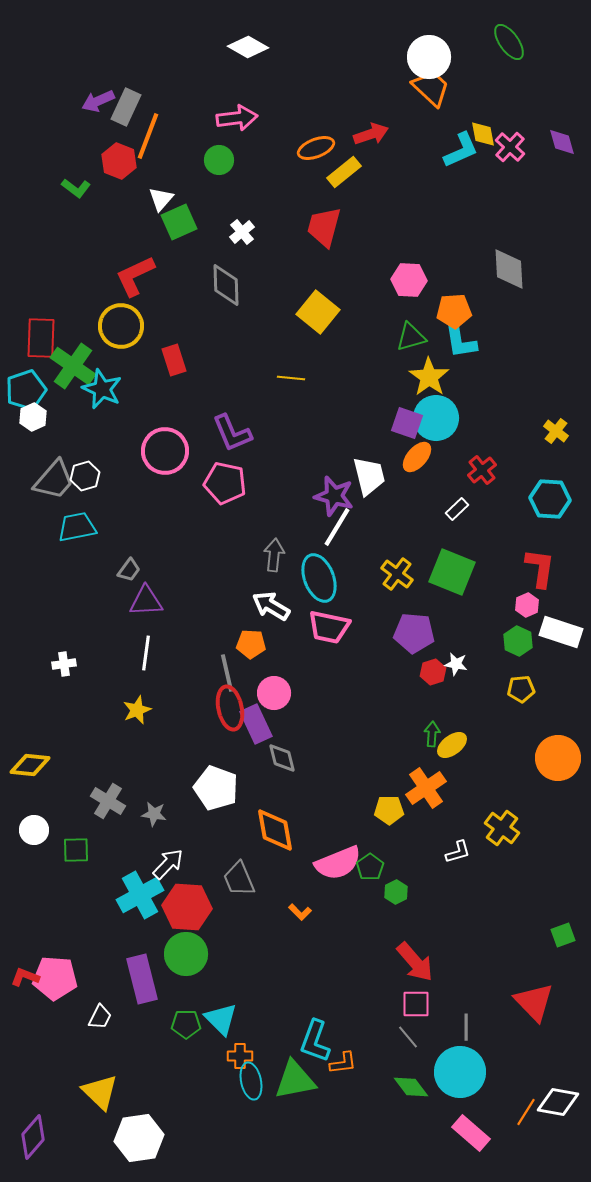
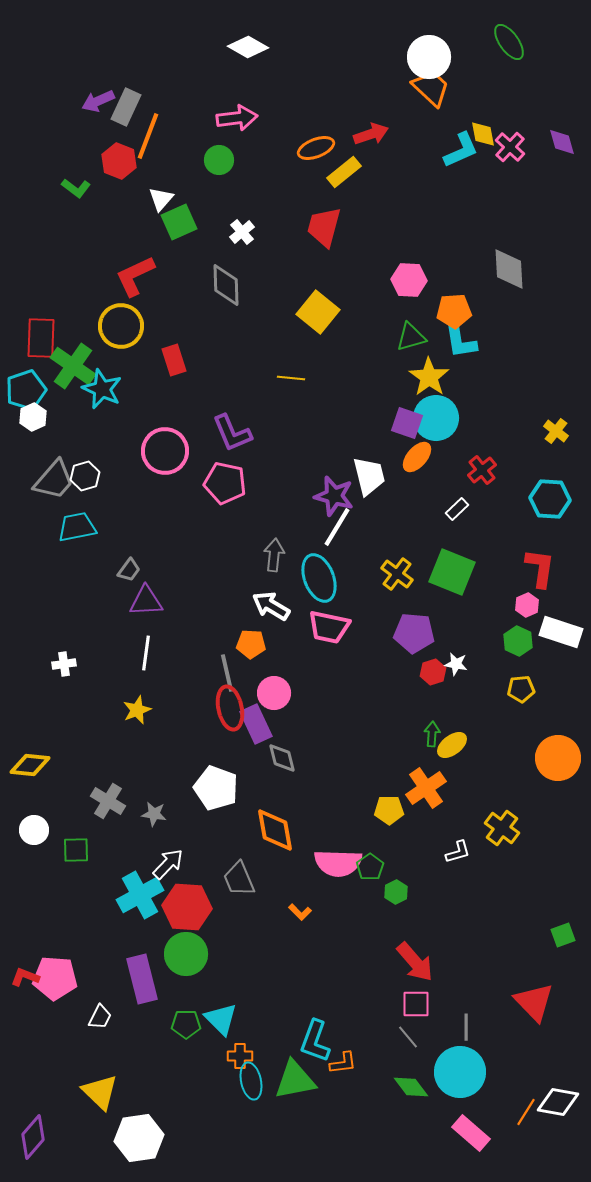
pink semicircle at (338, 863): rotated 24 degrees clockwise
